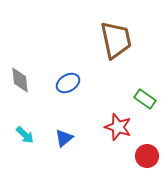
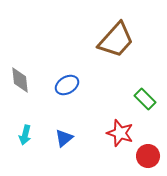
brown trapezoid: rotated 54 degrees clockwise
blue ellipse: moved 1 px left, 2 px down
green rectangle: rotated 10 degrees clockwise
red star: moved 2 px right, 6 px down
cyan arrow: rotated 60 degrees clockwise
red circle: moved 1 px right
